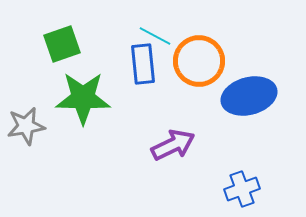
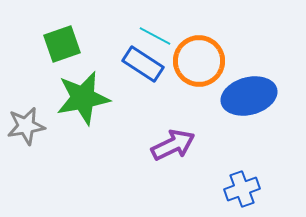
blue rectangle: rotated 51 degrees counterclockwise
green star: rotated 12 degrees counterclockwise
